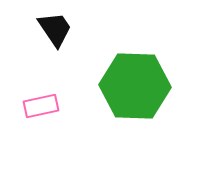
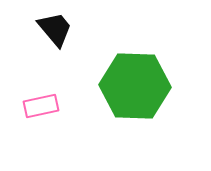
black trapezoid: rotated 6 degrees counterclockwise
